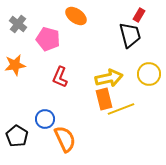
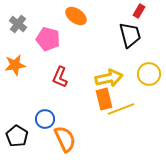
red rectangle: moved 4 px up
